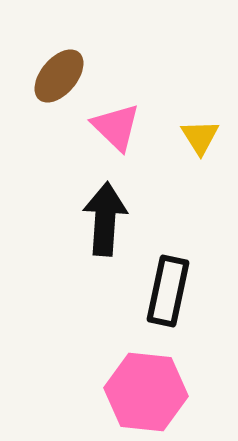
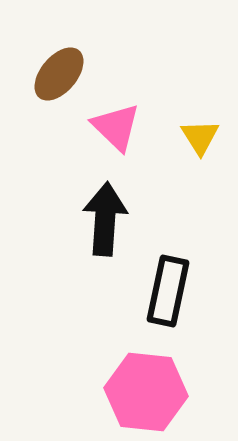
brown ellipse: moved 2 px up
